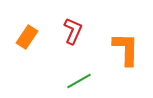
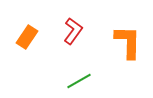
red L-shape: rotated 12 degrees clockwise
orange L-shape: moved 2 px right, 7 px up
